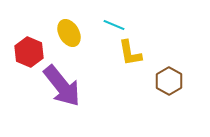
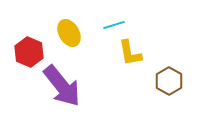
cyan line: rotated 40 degrees counterclockwise
